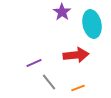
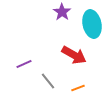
red arrow: moved 2 px left; rotated 35 degrees clockwise
purple line: moved 10 px left, 1 px down
gray line: moved 1 px left, 1 px up
